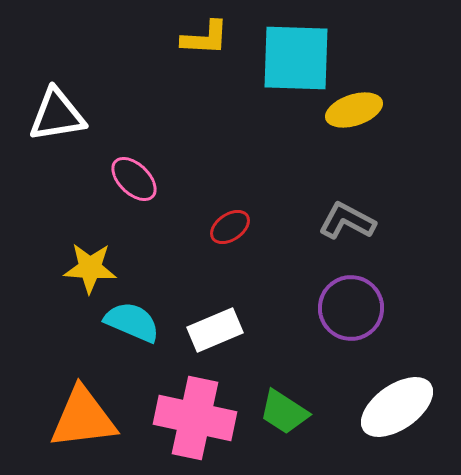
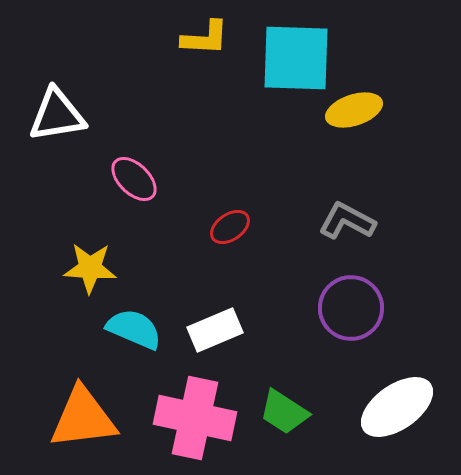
cyan semicircle: moved 2 px right, 7 px down
